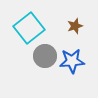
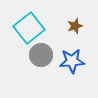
gray circle: moved 4 px left, 1 px up
